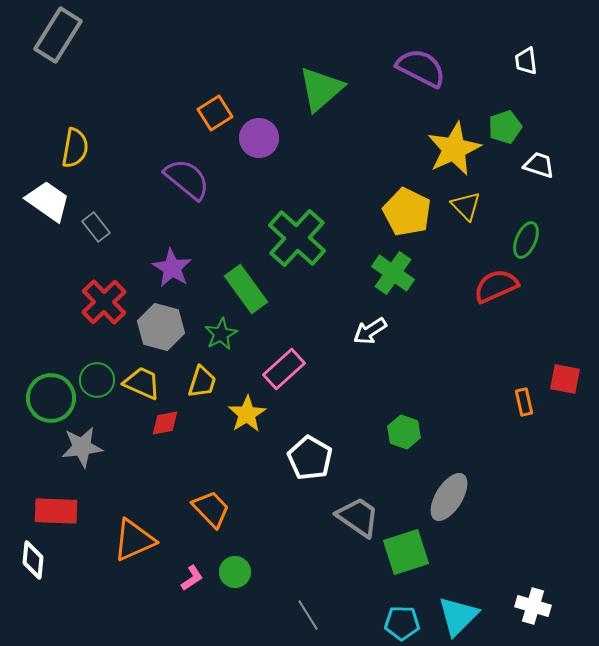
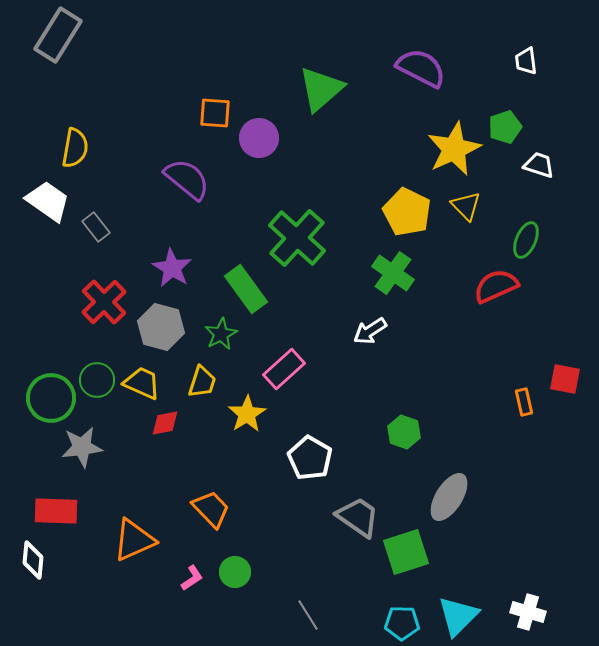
orange square at (215, 113): rotated 36 degrees clockwise
white cross at (533, 606): moved 5 px left, 6 px down
